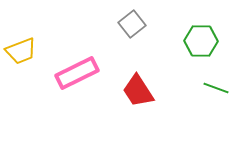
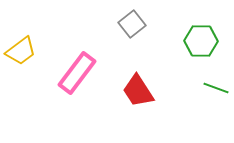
yellow trapezoid: rotated 16 degrees counterclockwise
pink rectangle: rotated 27 degrees counterclockwise
